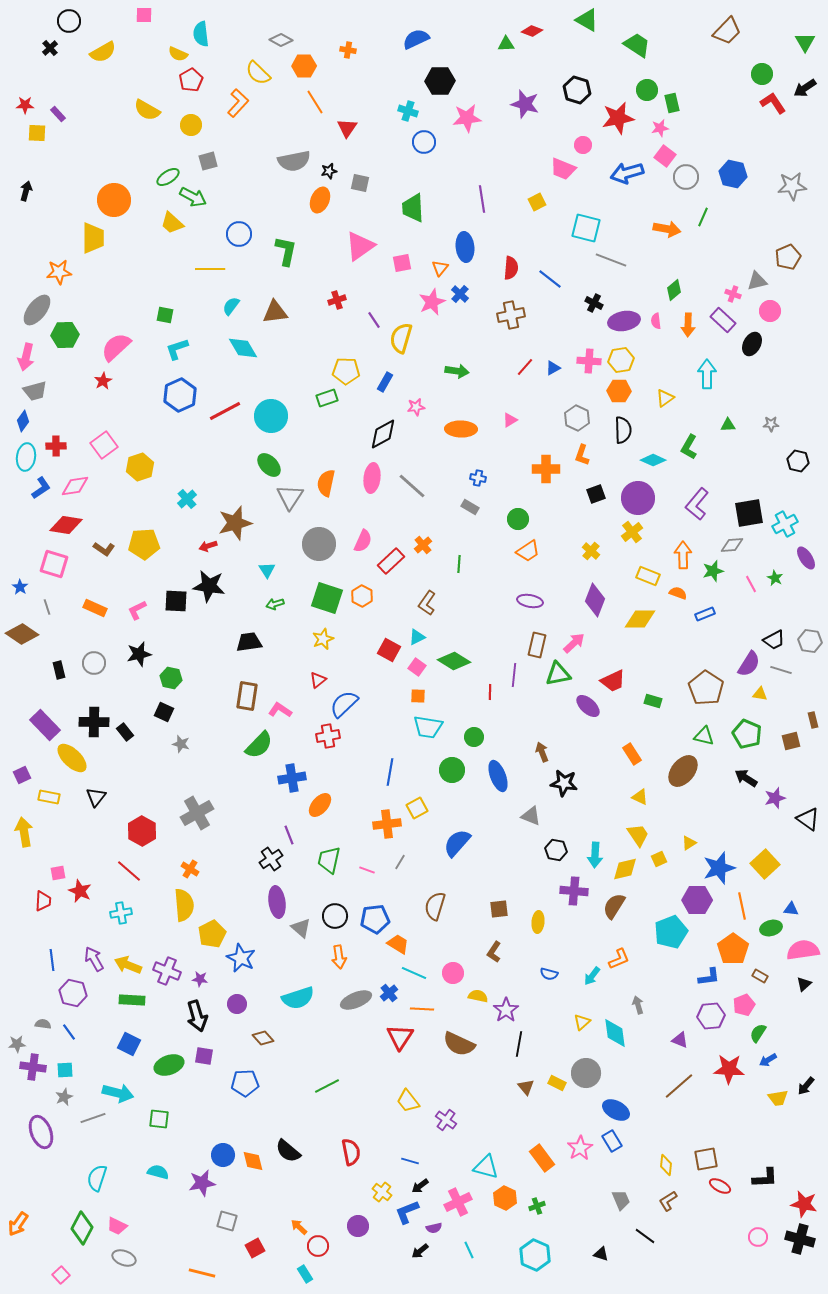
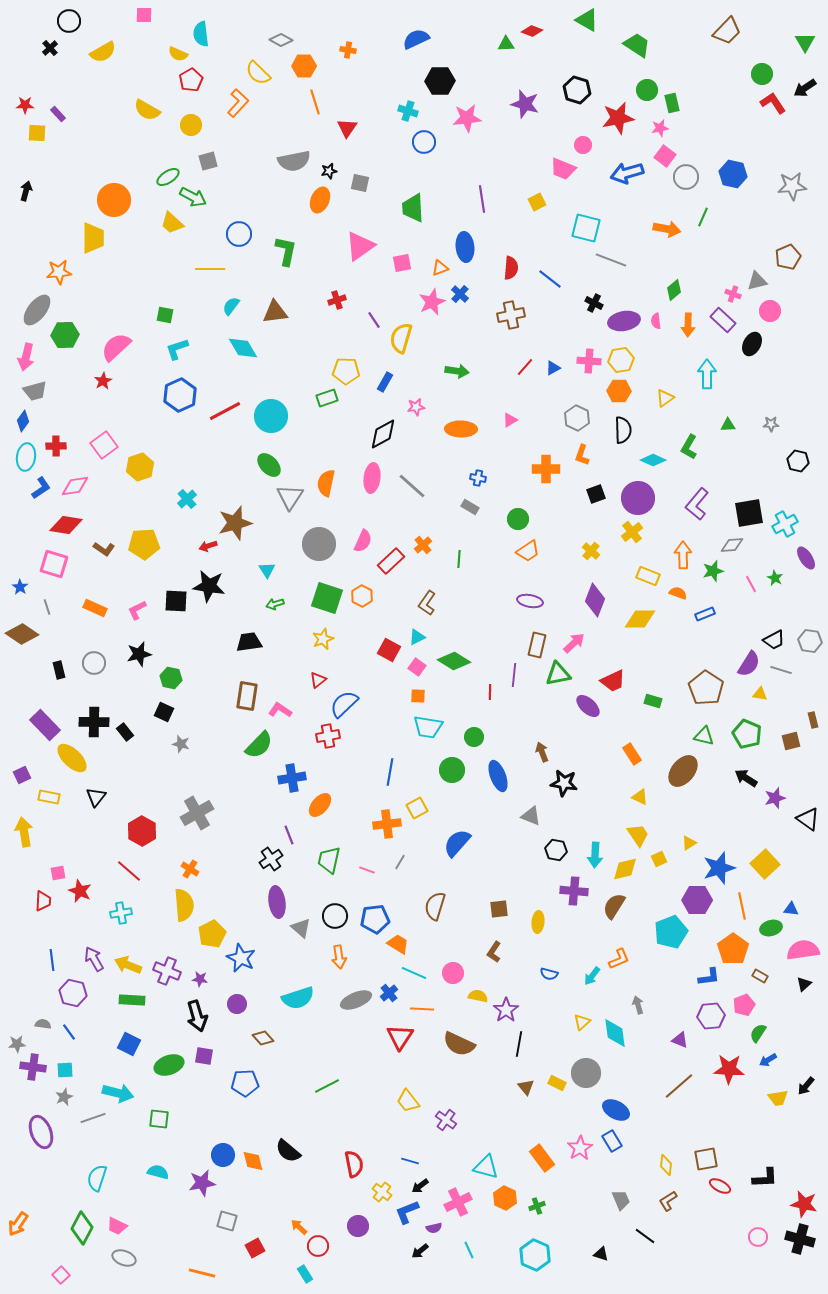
orange line at (315, 102): rotated 15 degrees clockwise
orange triangle at (440, 268): rotated 30 degrees clockwise
green line at (459, 564): moved 5 px up
red semicircle at (351, 1152): moved 3 px right, 12 px down
